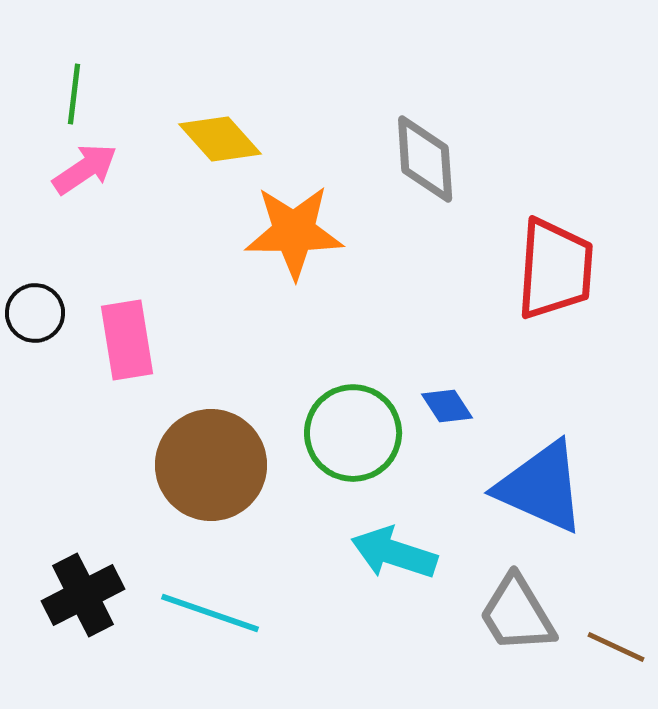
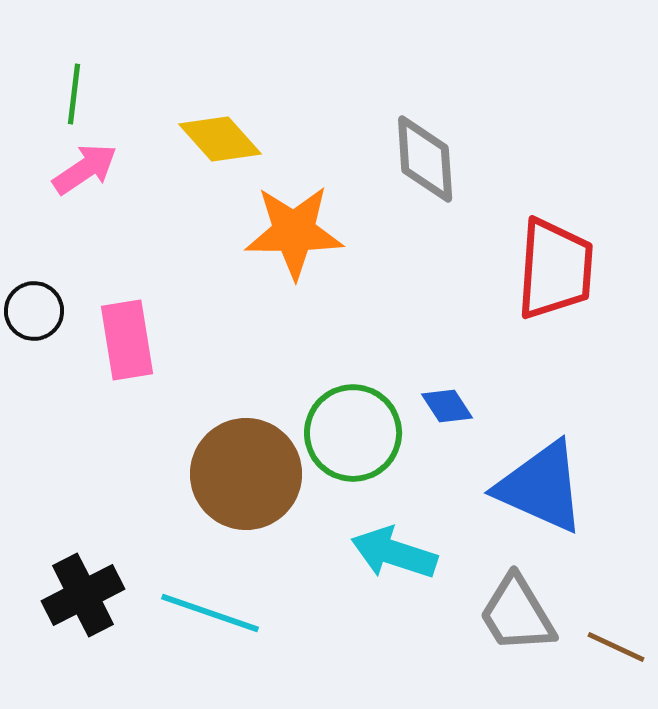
black circle: moved 1 px left, 2 px up
brown circle: moved 35 px right, 9 px down
